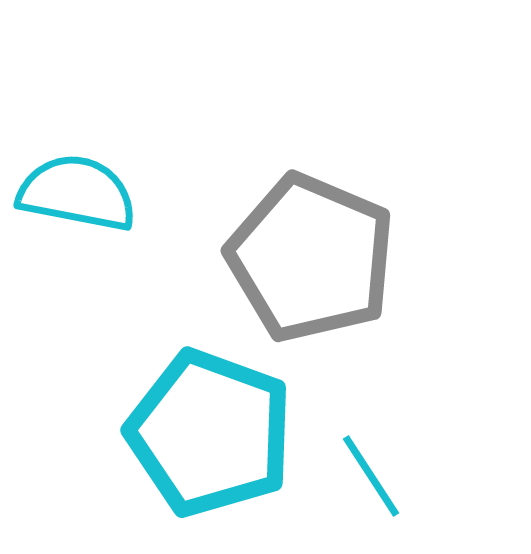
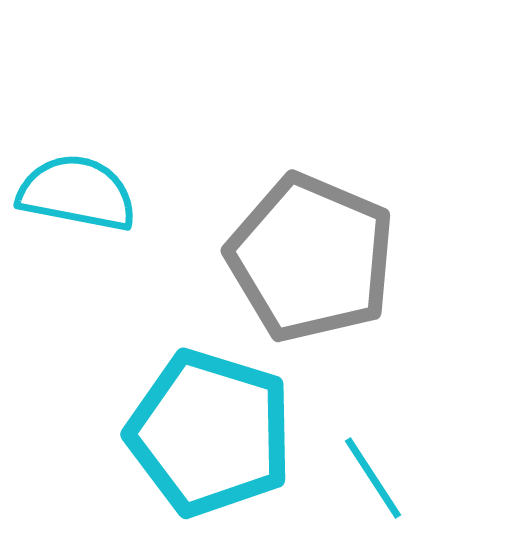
cyan pentagon: rotated 3 degrees counterclockwise
cyan line: moved 2 px right, 2 px down
